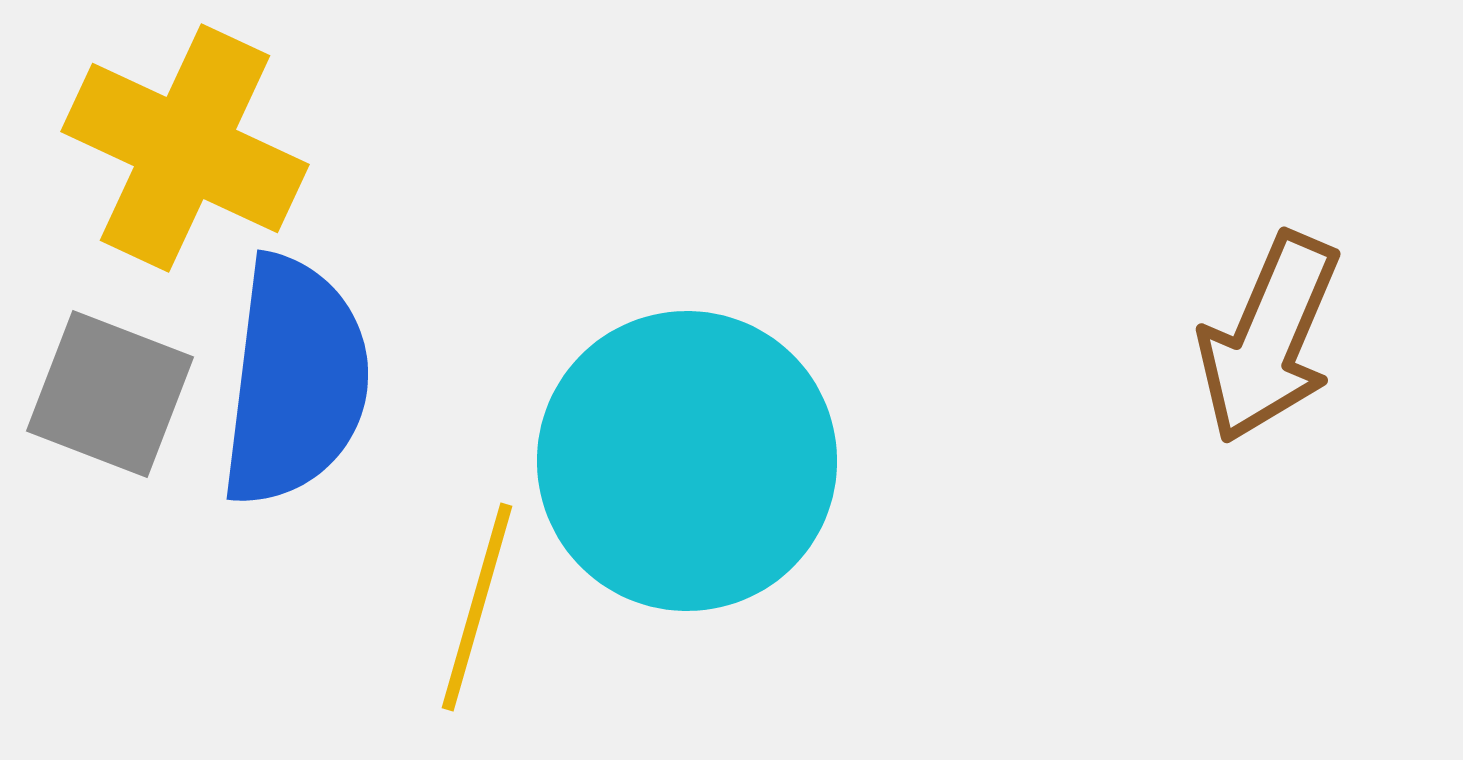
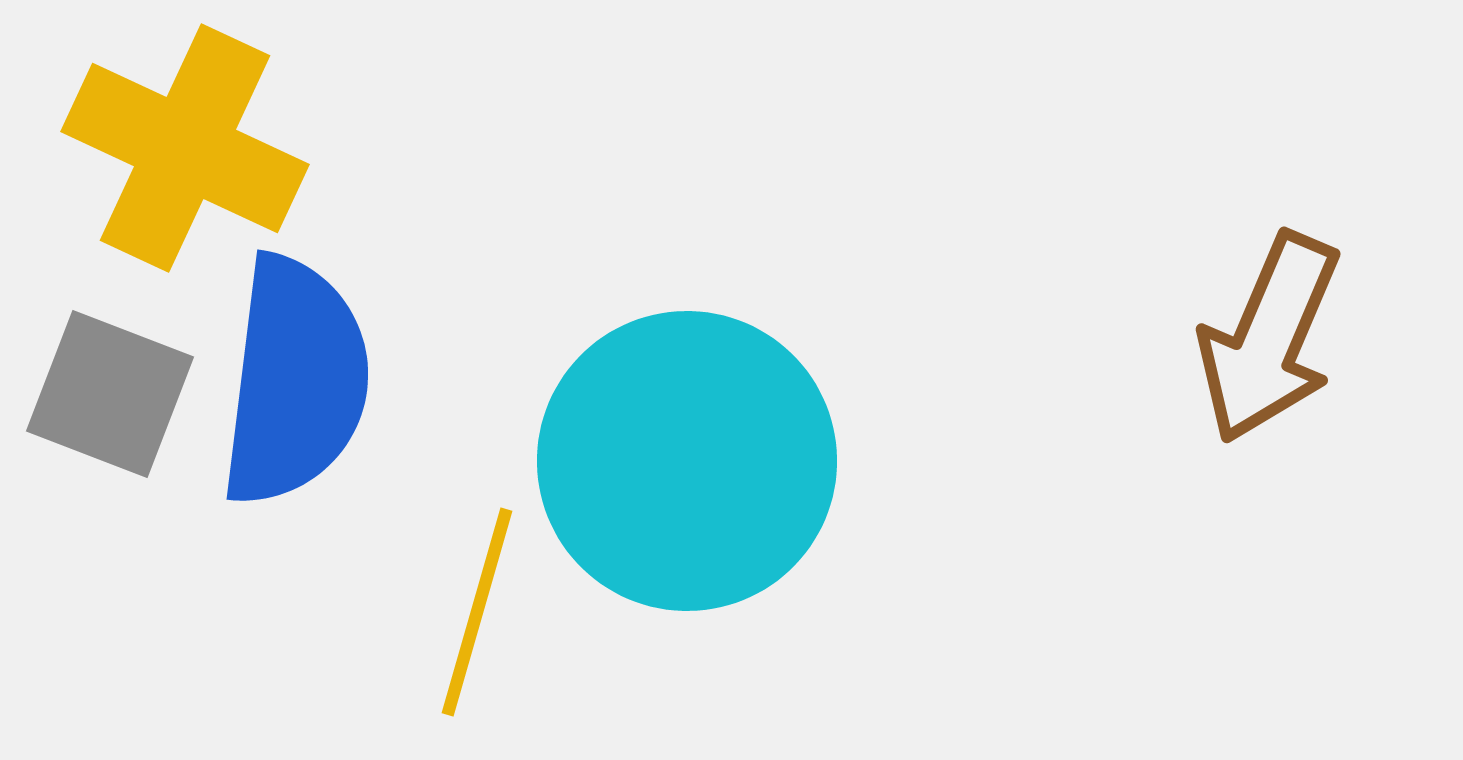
yellow line: moved 5 px down
